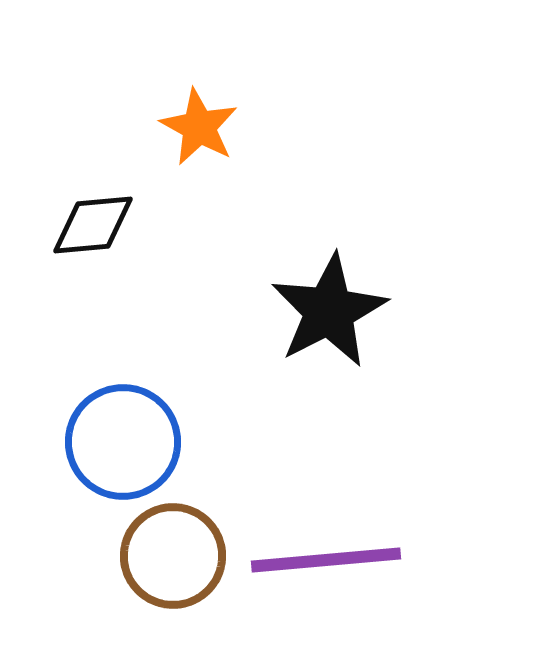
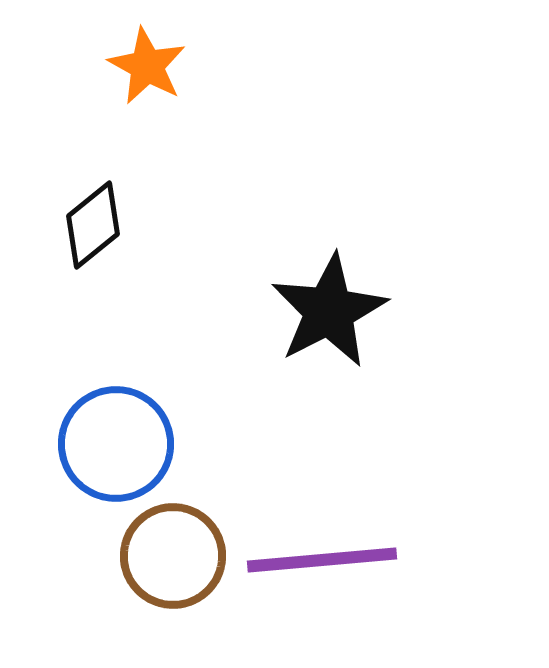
orange star: moved 52 px left, 61 px up
black diamond: rotated 34 degrees counterclockwise
blue circle: moved 7 px left, 2 px down
purple line: moved 4 px left
